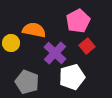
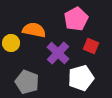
pink pentagon: moved 2 px left, 2 px up
red square: moved 4 px right; rotated 28 degrees counterclockwise
purple cross: moved 3 px right
white pentagon: moved 9 px right, 1 px down
